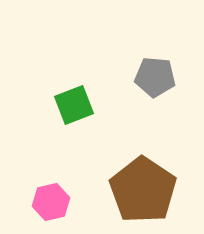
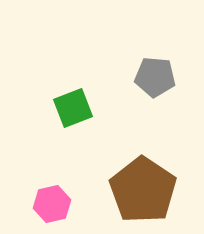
green square: moved 1 px left, 3 px down
pink hexagon: moved 1 px right, 2 px down
